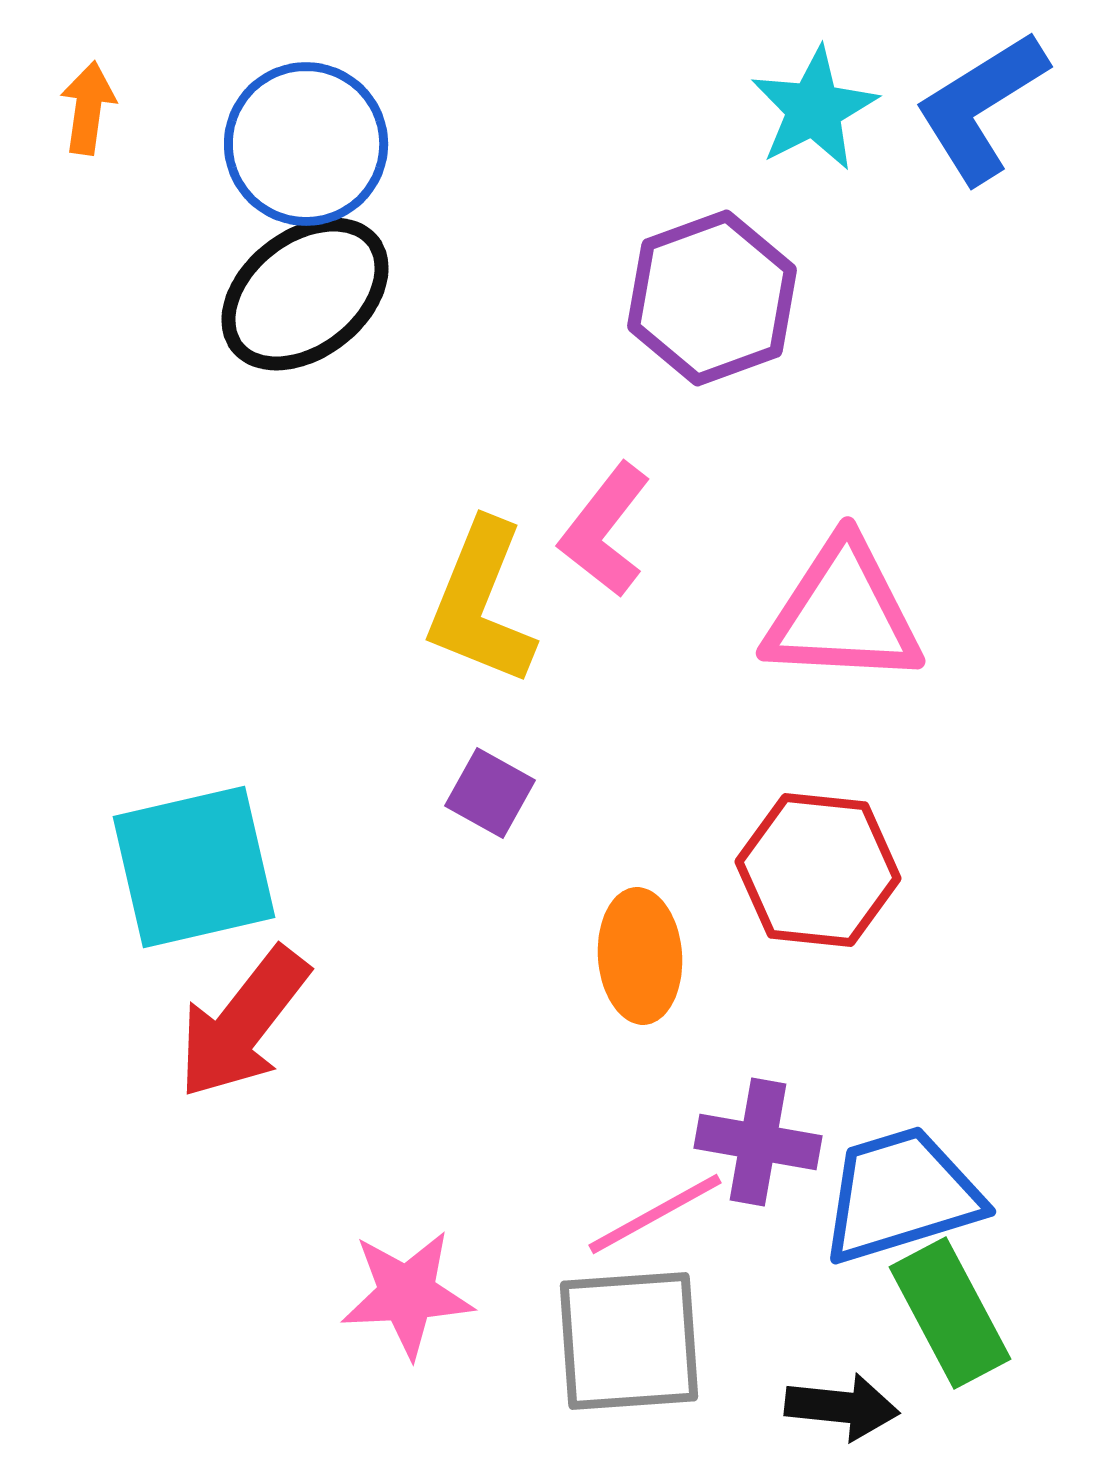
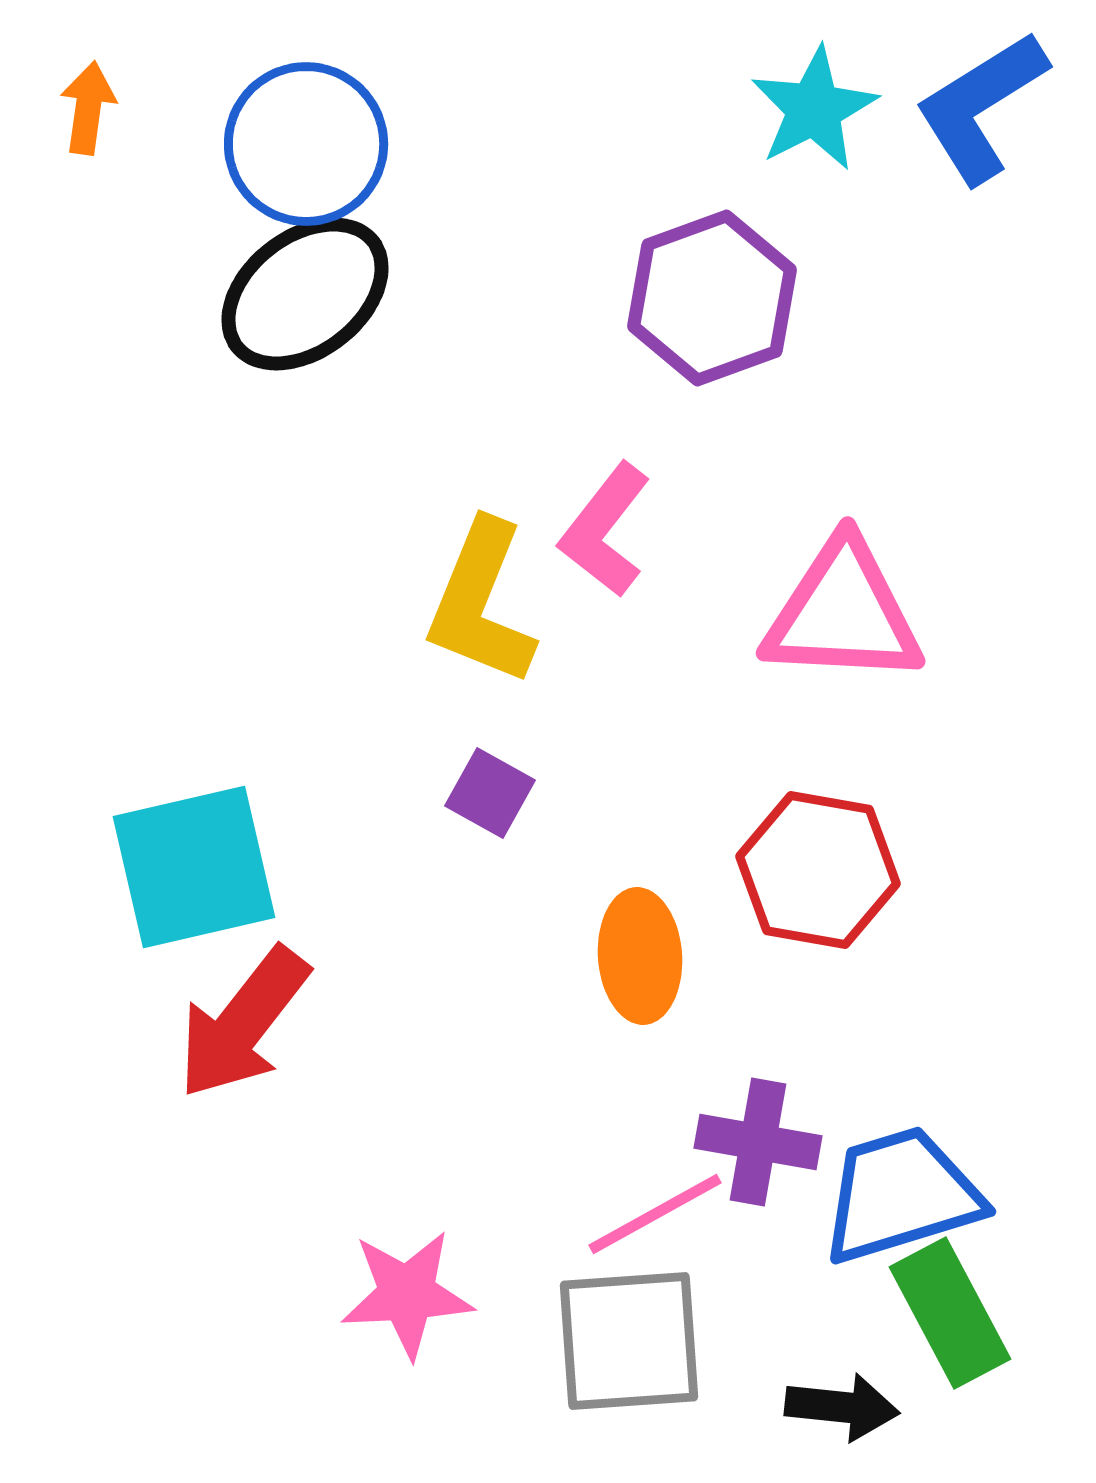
red hexagon: rotated 4 degrees clockwise
